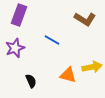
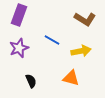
purple star: moved 4 px right
yellow arrow: moved 11 px left, 16 px up
orange triangle: moved 3 px right, 3 px down
